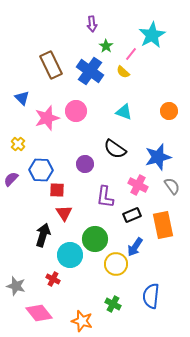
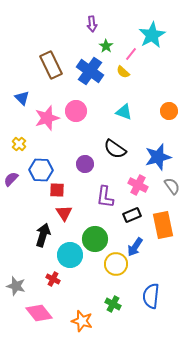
yellow cross: moved 1 px right
